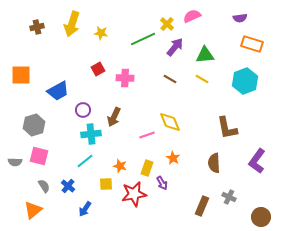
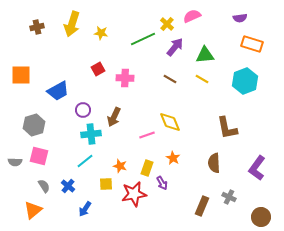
purple L-shape at (257, 161): moved 7 px down
